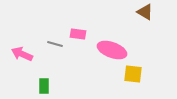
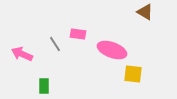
gray line: rotated 42 degrees clockwise
